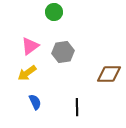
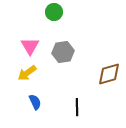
pink triangle: rotated 24 degrees counterclockwise
brown diamond: rotated 15 degrees counterclockwise
